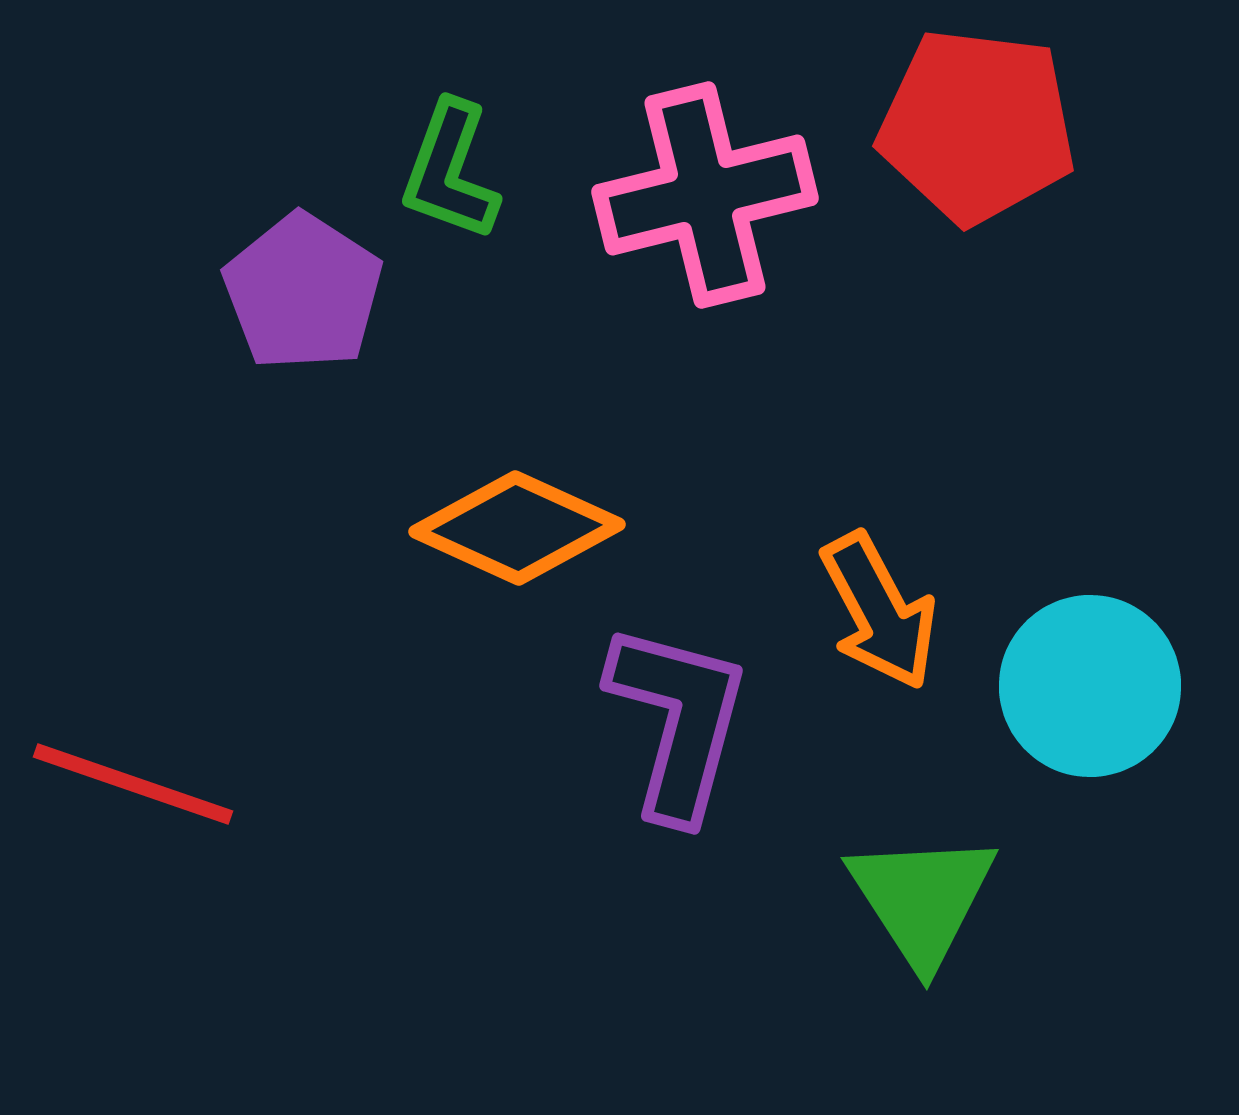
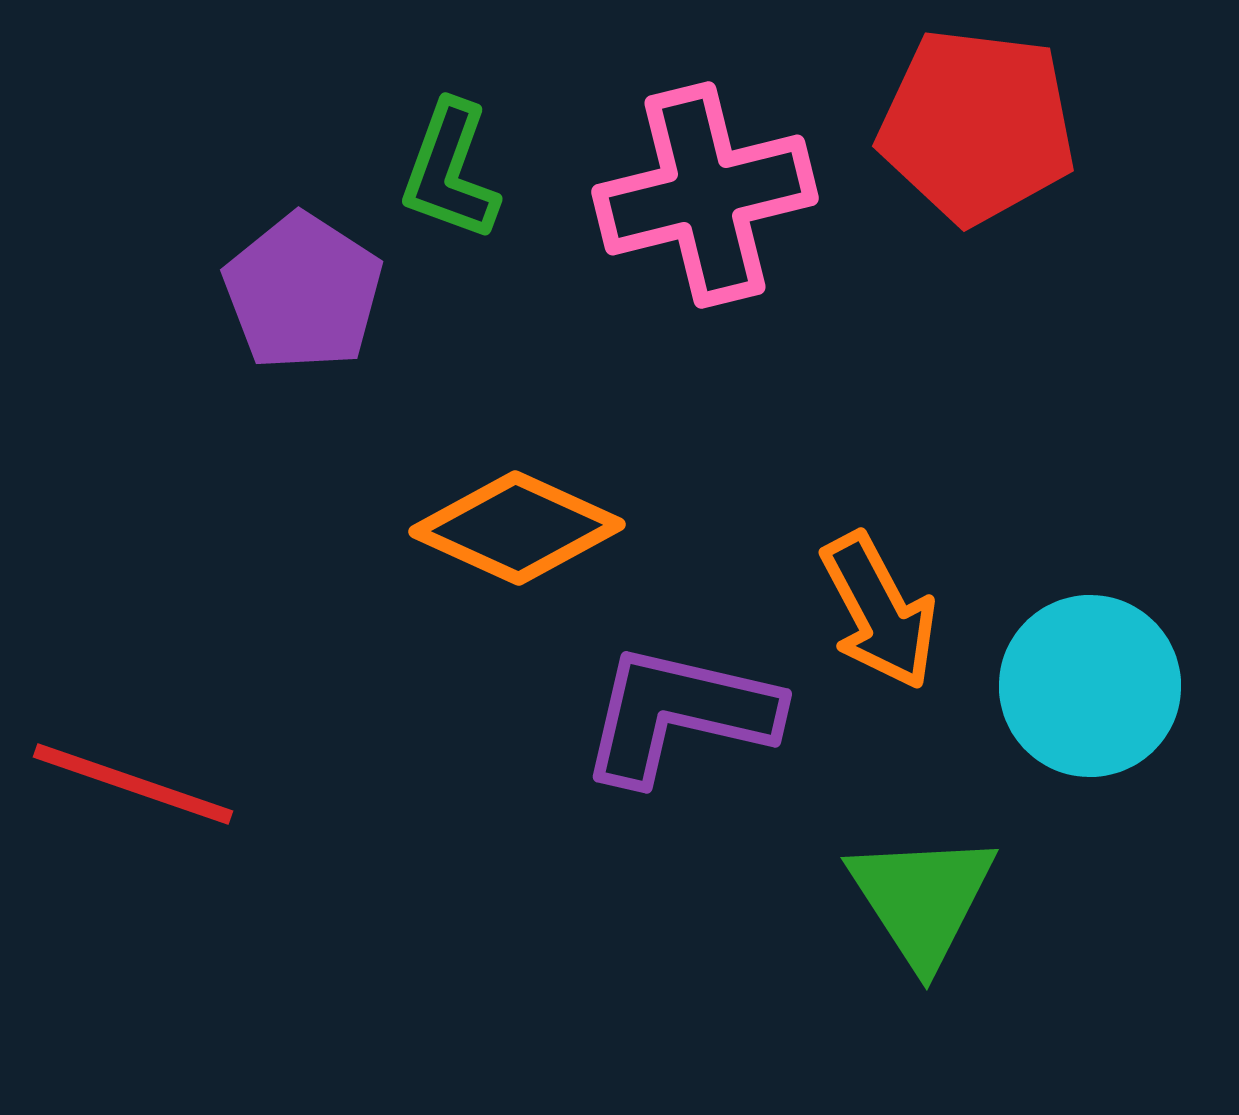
purple L-shape: moved 1 px right, 7 px up; rotated 92 degrees counterclockwise
